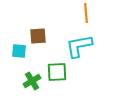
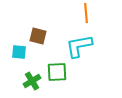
brown square: rotated 18 degrees clockwise
cyan square: moved 1 px down
